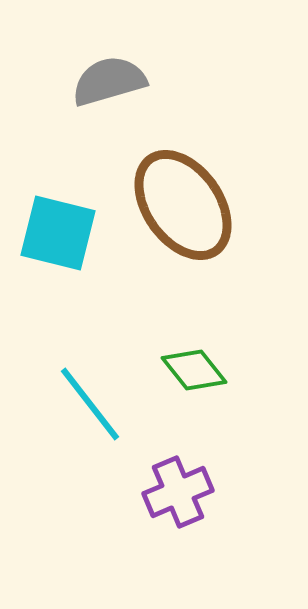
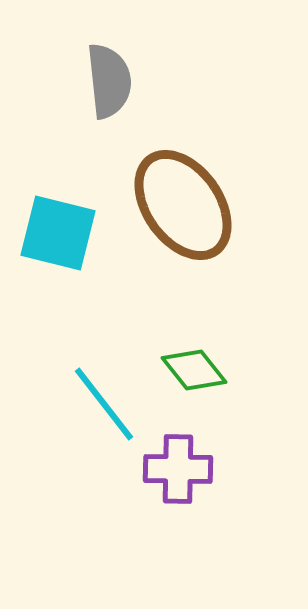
gray semicircle: rotated 100 degrees clockwise
cyan line: moved 14 px right
purple cross: moved 23 px up; rotated 24 degrees clockwise
